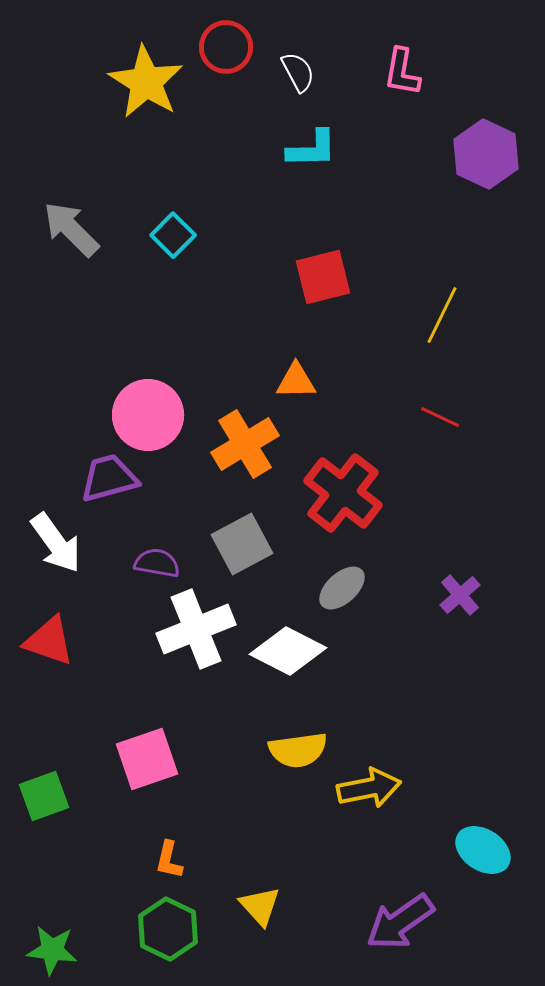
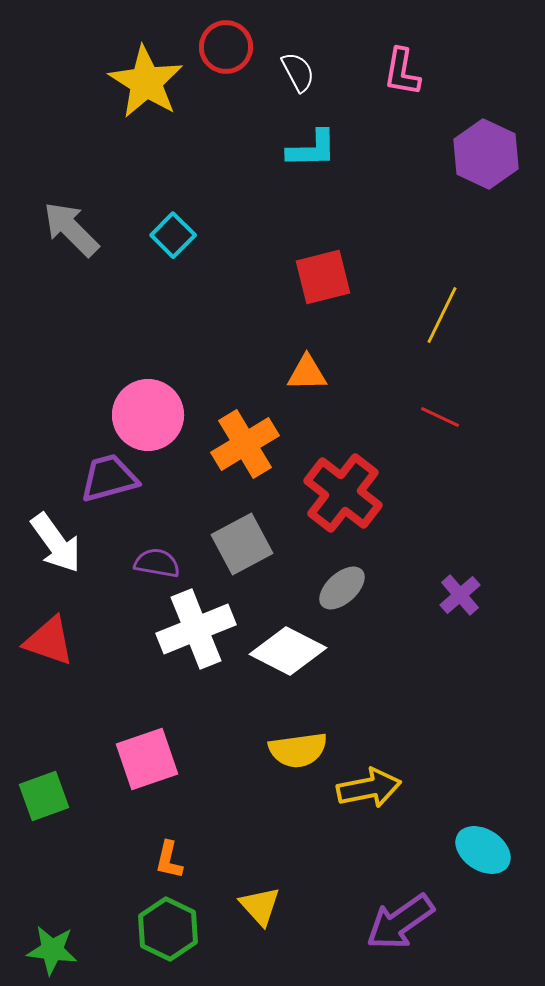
orange triangle: moved 11 px right, 8 px up
